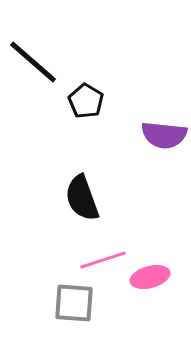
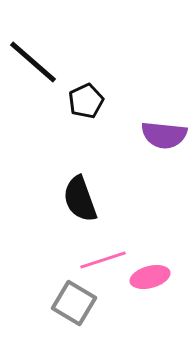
black pentagon: rotated 16 degrees clockwise
black semicircle: moved 2 px left, 1 px down
gray square: rotated 27 degrees clockwise
